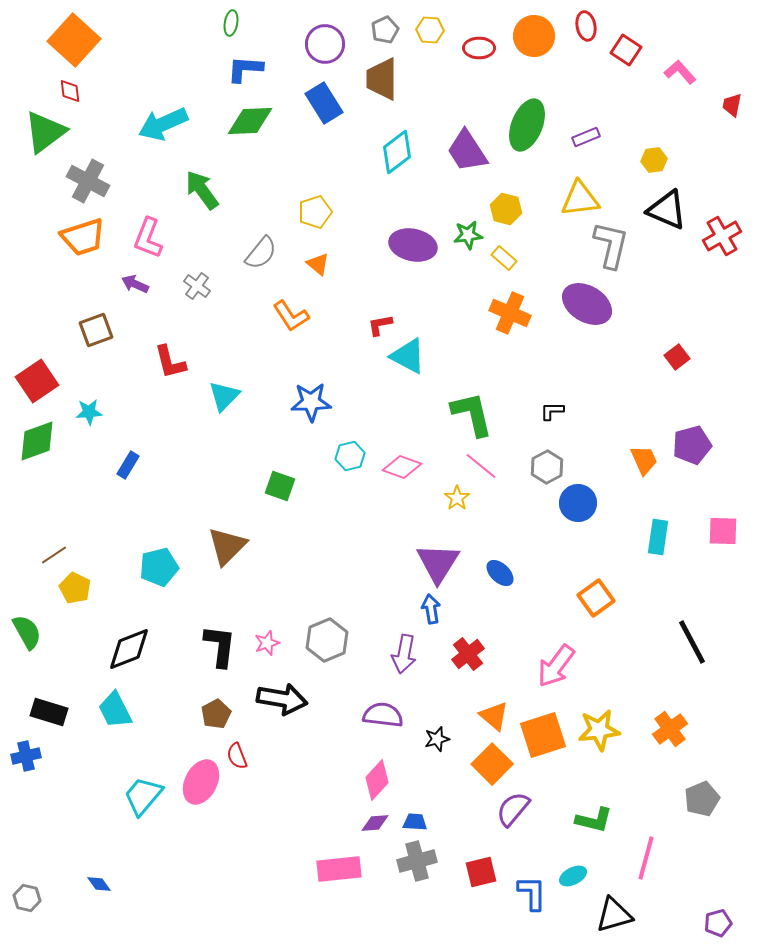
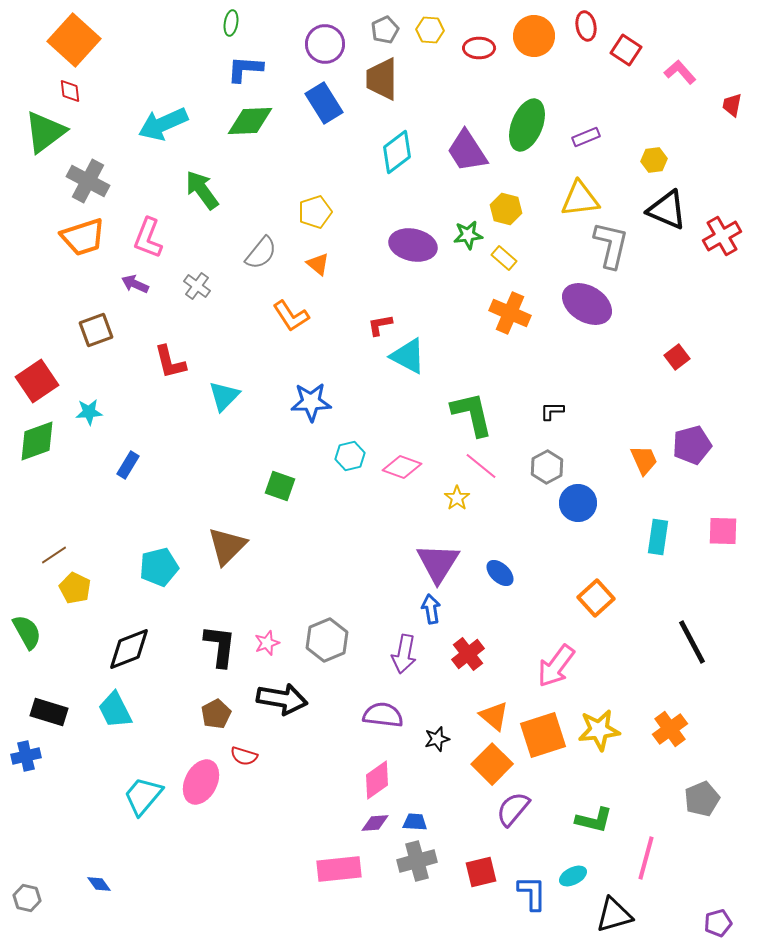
orange square at (596, 598): rotated 6 degrees counterclockwise
red semicircle at (237, 756): moved 7 px right; rotated 52 degrees counterclockwise
pink diamond at (377, 780): rotated 12 degrees clockwise
